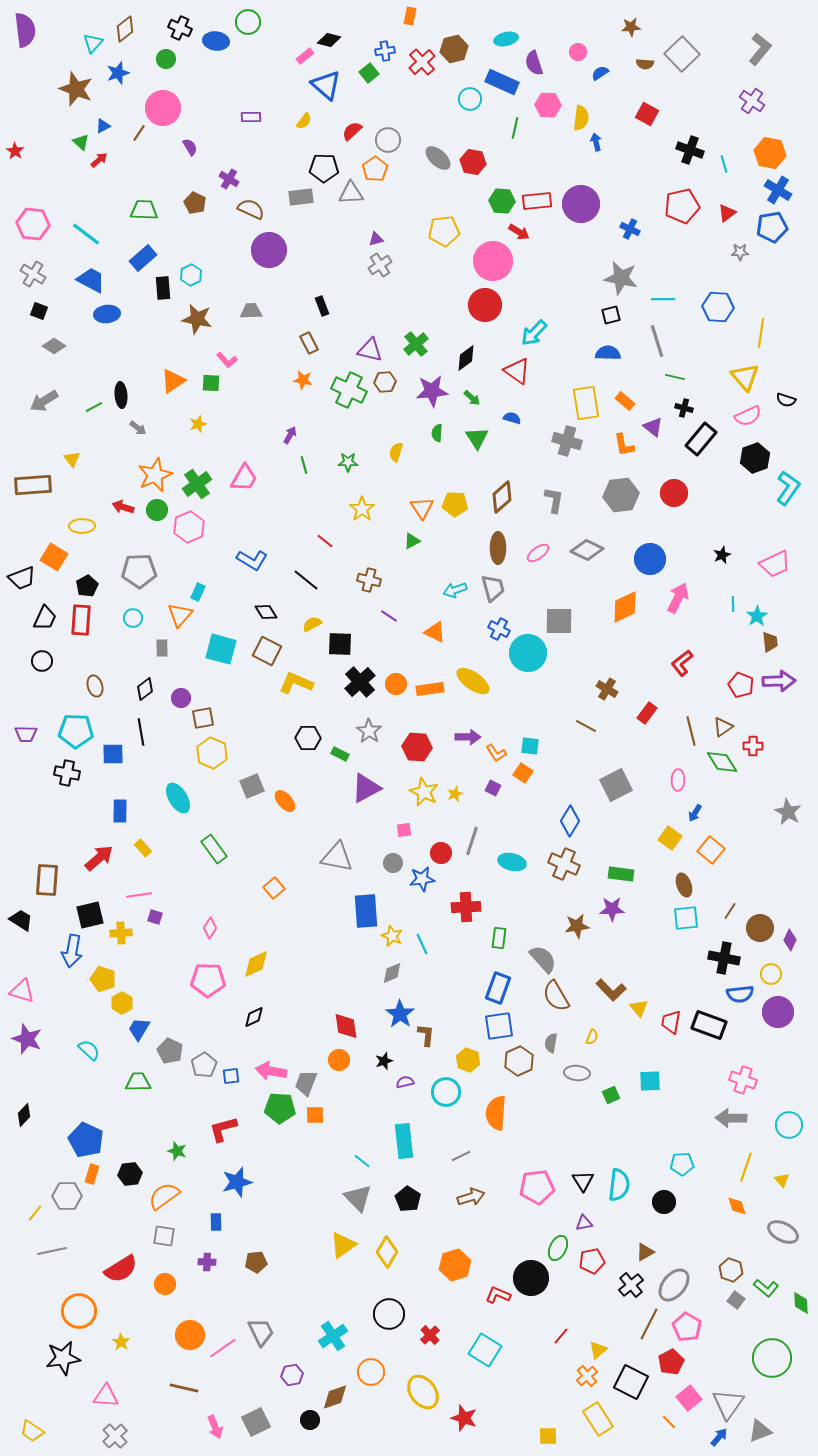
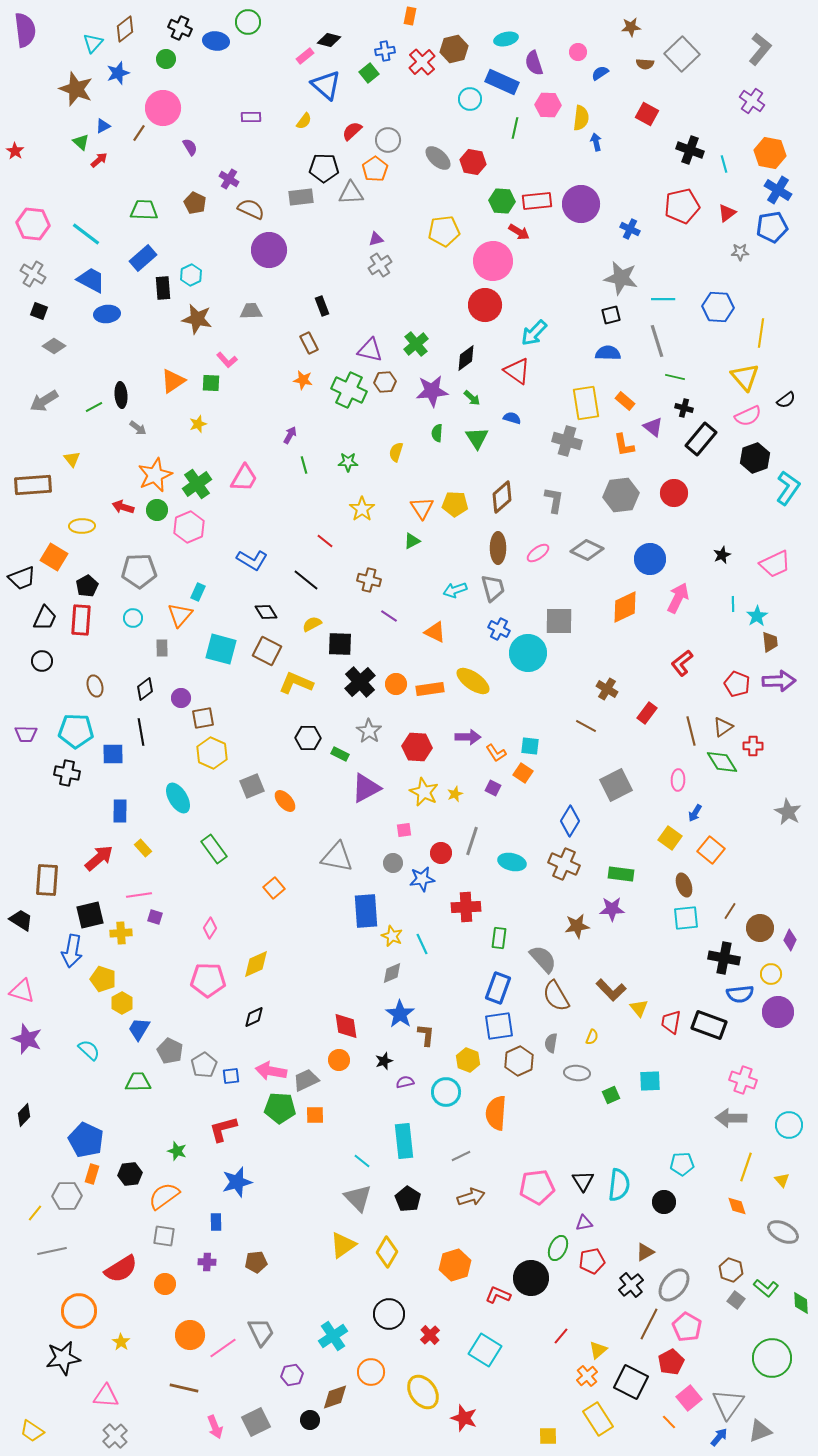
black semicircle at (786, 400): rotated 54 degrees counterclockwise
red pentagon at (741, 685): moved 4 px left, 1 px up
gray trapezoid at (306, 1083): moved 3 px up; rotated 44 degrees clockwise
